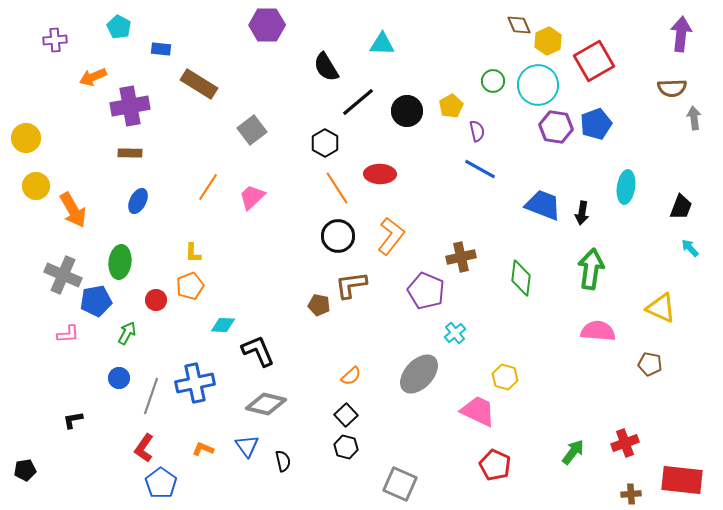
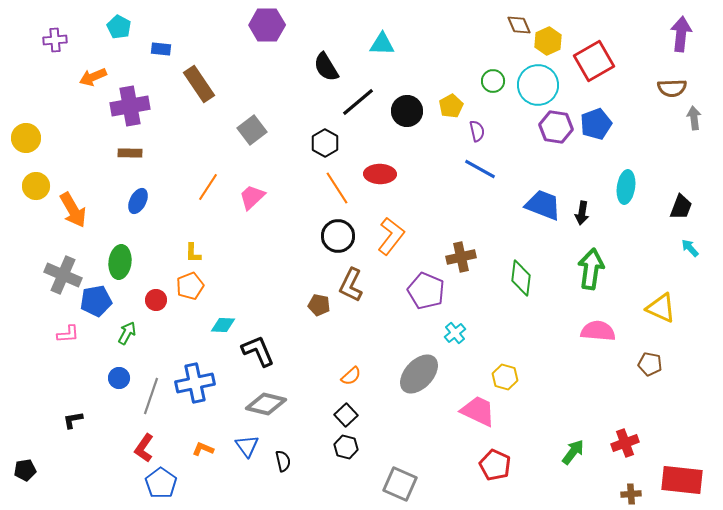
brown rectangle at (199, 84): rotated 24 degrees clockwise
brown L-shape at (351, 285): rotated 56 degrees counterclockwise
